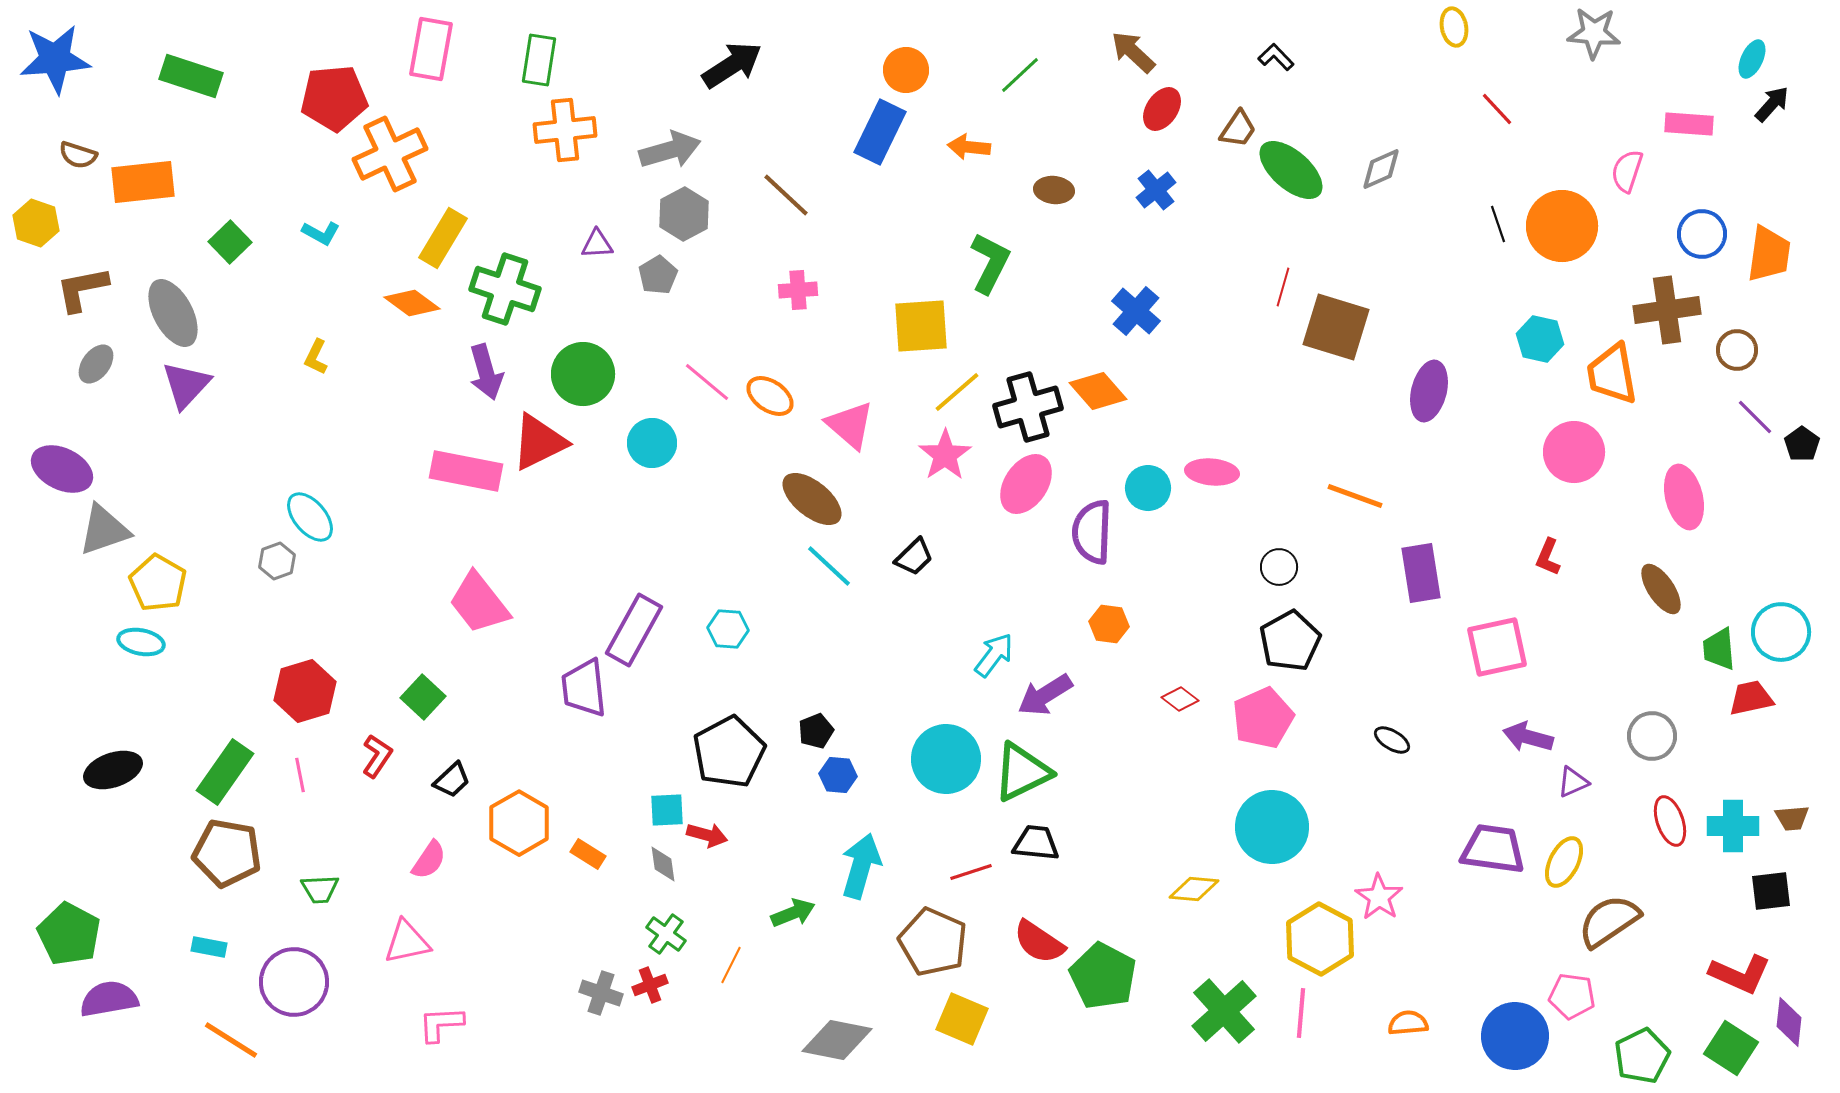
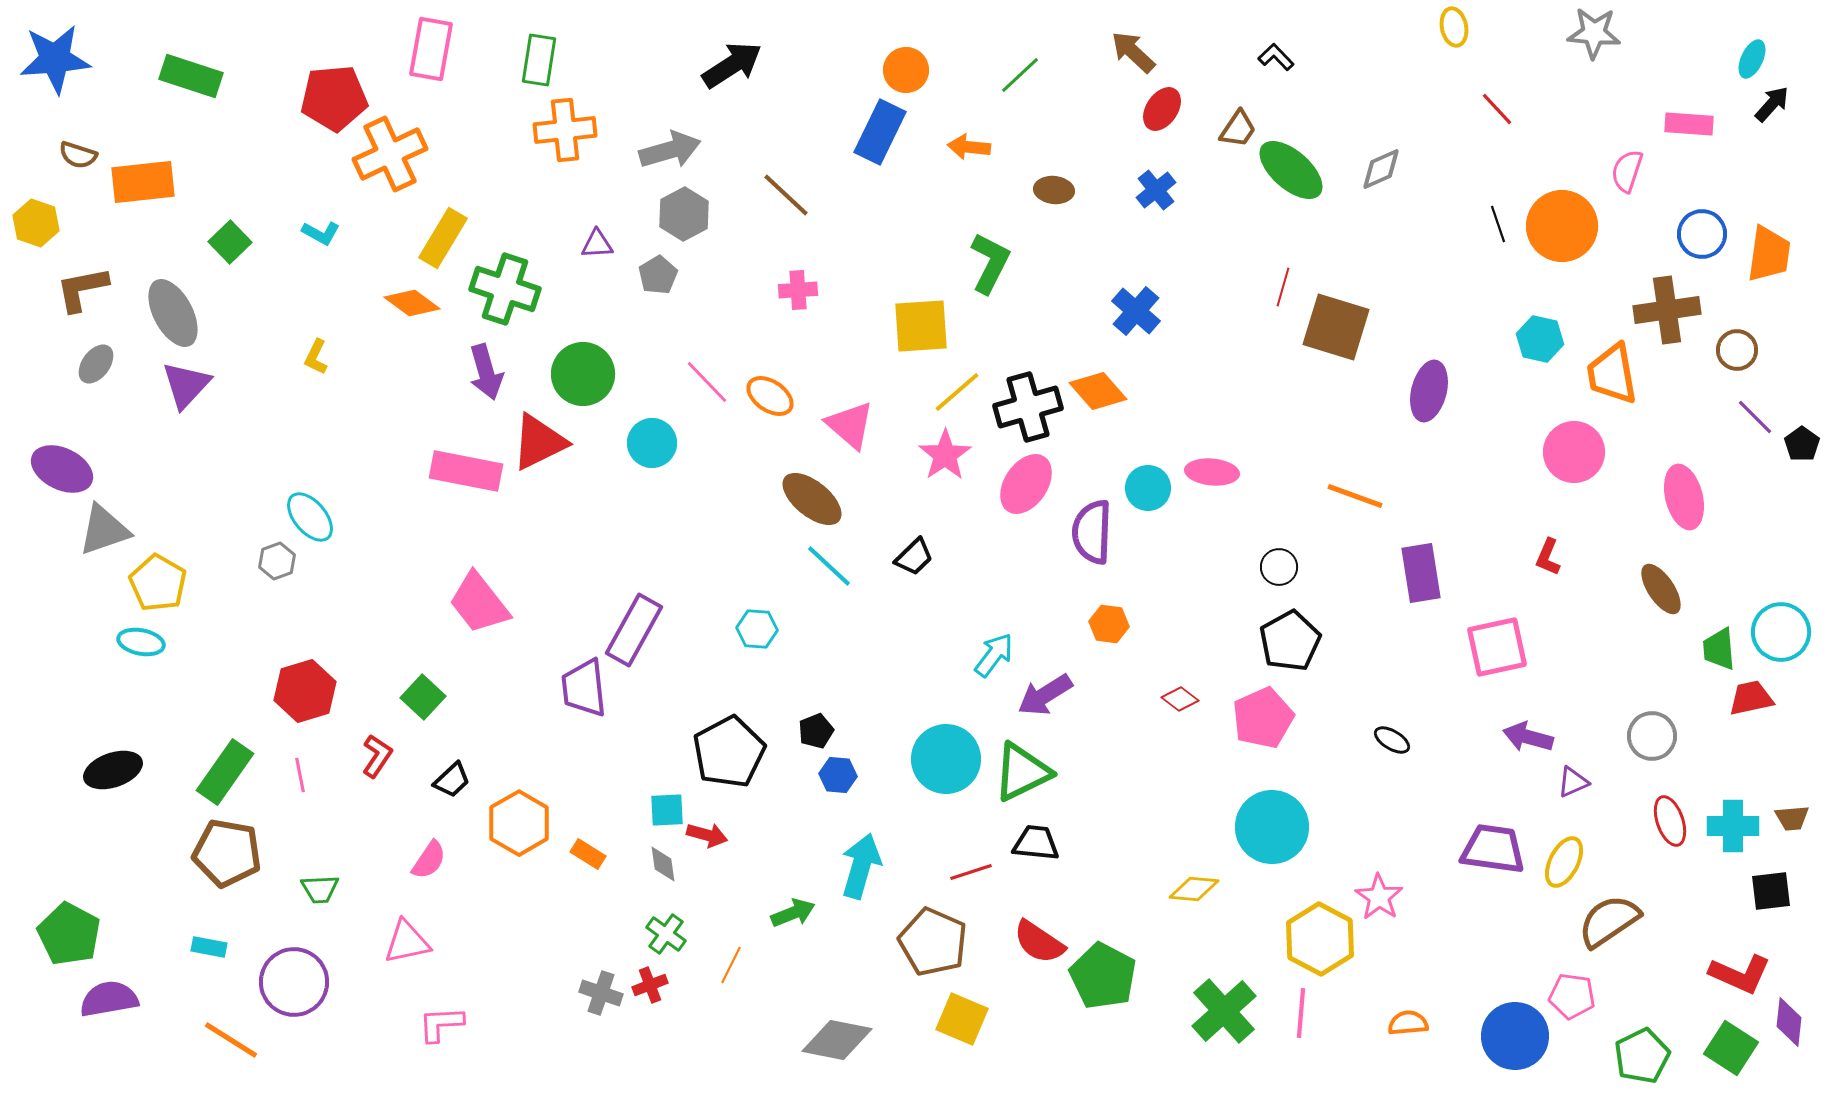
pink line at (707, 382): rotated 6 degrees clockwise
cyan hexagon at (728, 629): moved 29 px right
